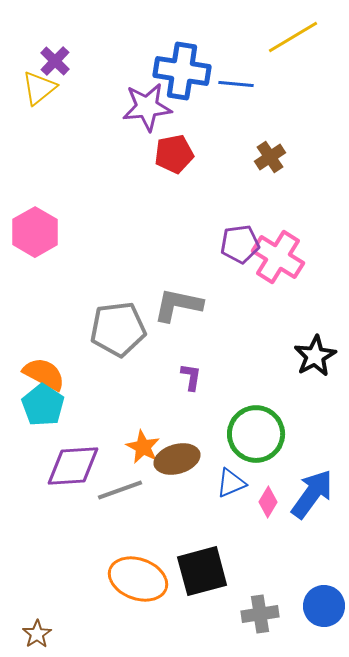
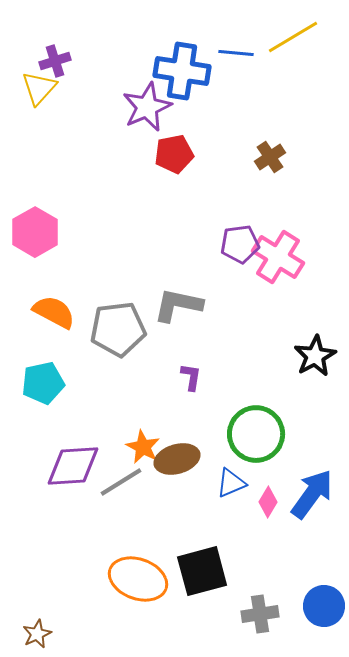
purple cross: rotated 28 degrees clockwise
blue line: moved 31 px up
yellow triangle: rotated 9 degrees counterclockwise
purple star: rotated 18 degrees counterclockwise
orange semicircle: moved 10 px right, 62 px up
cyan pentagon: moved 22 px up; rotated 27 degrees clockwise
gray line: moved 1 px right, 8 px up; rotated 12 degrees counterclockwise
brown star: rotated 8 degrees clockwise
